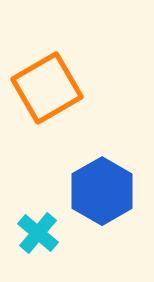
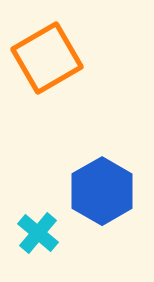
orange square: moved 30 px up
